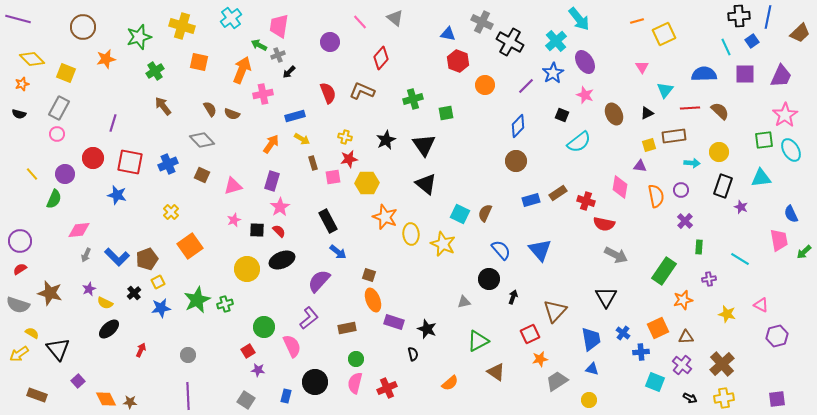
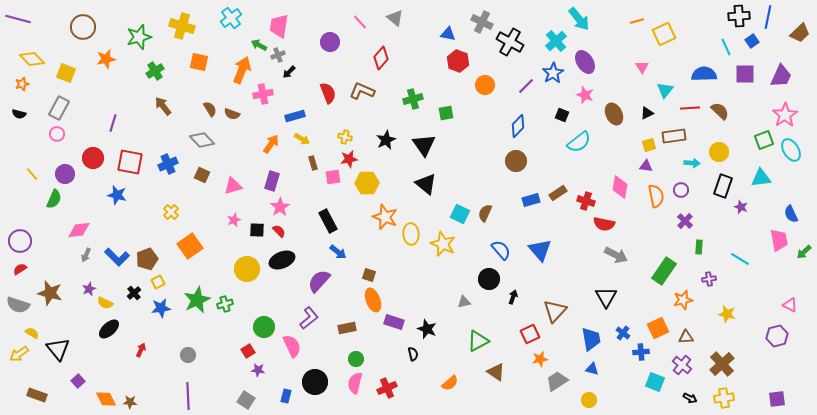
green square at (764, 140): rotated 12 degrees counterclockwise
purple triangle at (640, 166): moved 6 px right
pink triangle at (761, 305): moved 29 px right
